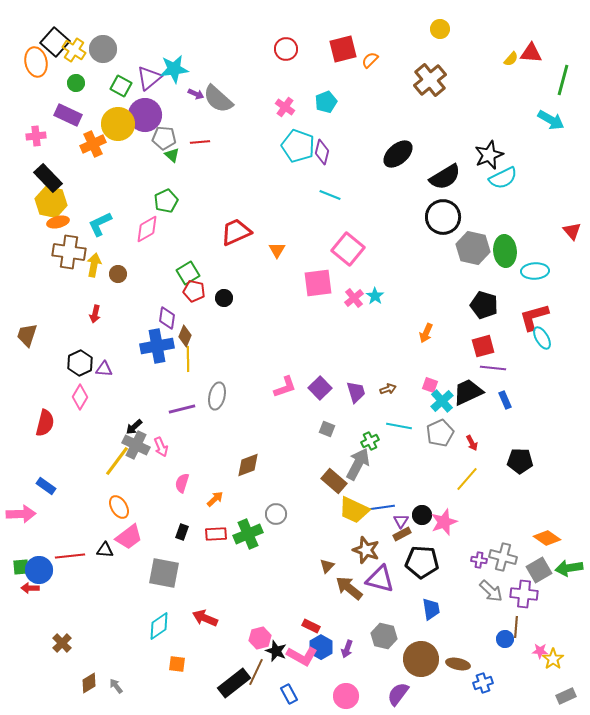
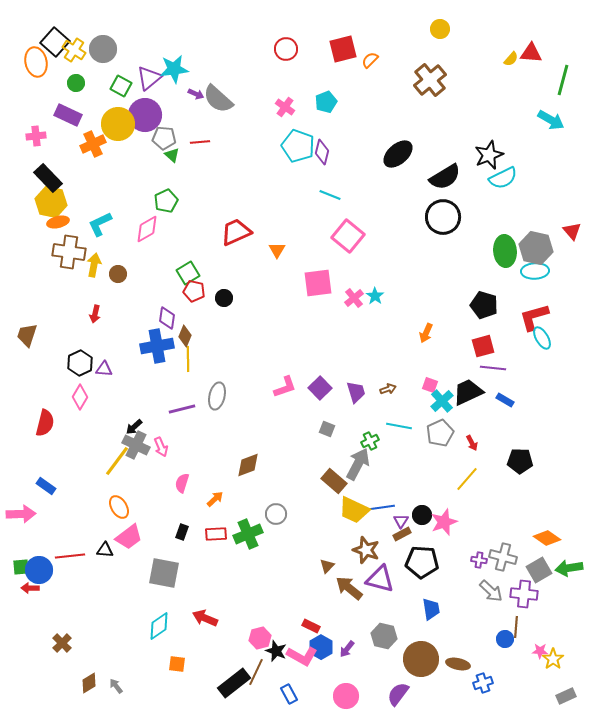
gray hexagon at (473, 248): moved 63 px right
pink square at (348, 249): moved 13 px up
blue rectangle at (505, 400): rotated 36 degrees counterclockwise
purple arrow at (347, 649): rotated 18 degrees clockwise
